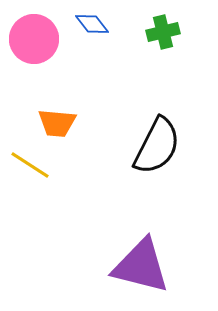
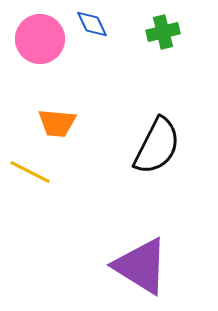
blue diamond: rotated 12 degrees clockwise
pink circle: moved 6 px right
yellow line: moved 7 px down; rotated 6 degrees counterclockwise
purple triangle: rotated 18 degrees clockwise
